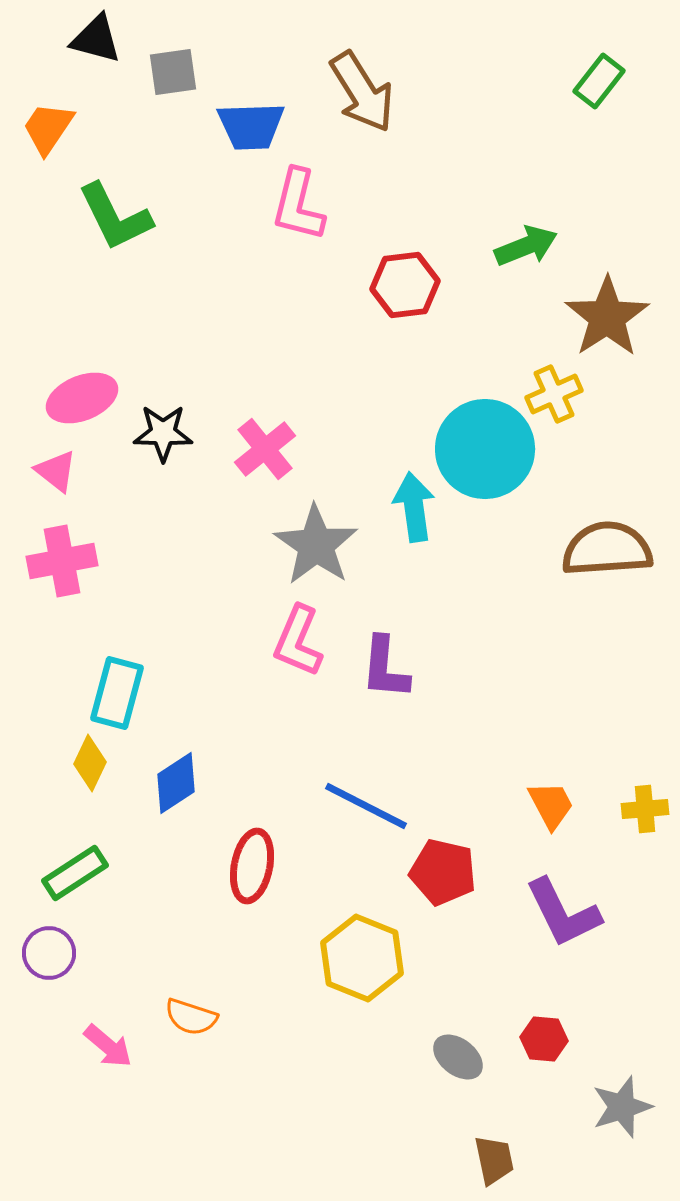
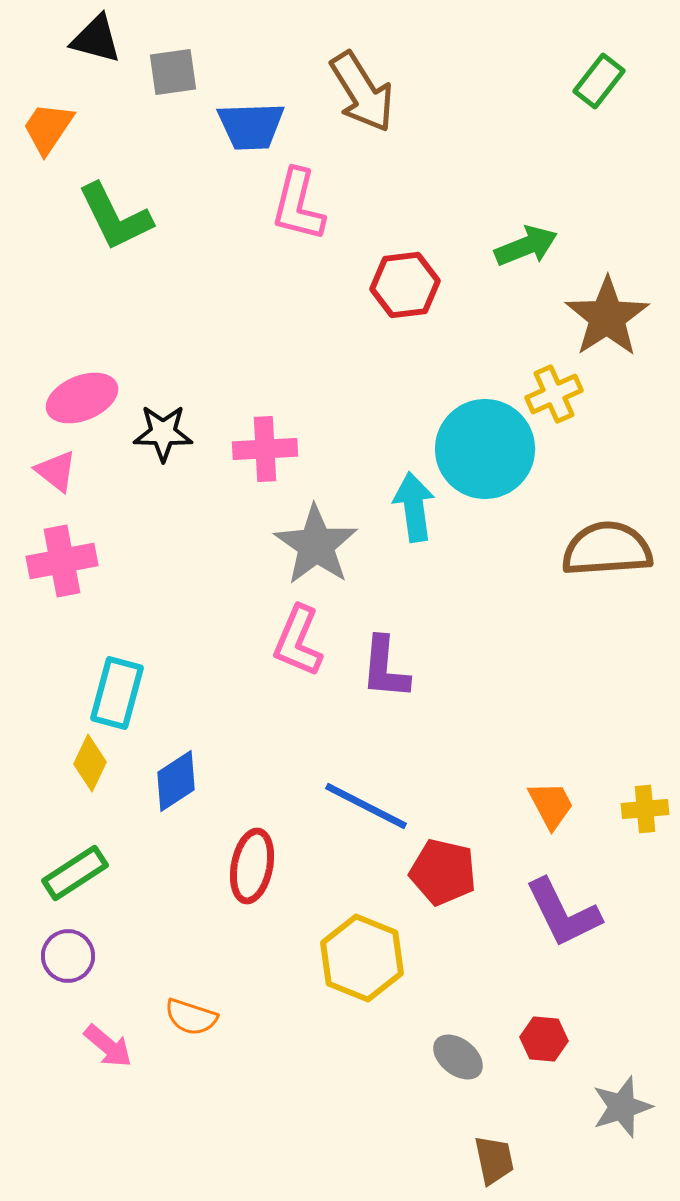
pink cross at (265, 449): rotated 36 degrees clockwise
blue diamond at (176, 783): moved 2 px up
purple circle at (49, 953): moved 19 px right, 3 px down
